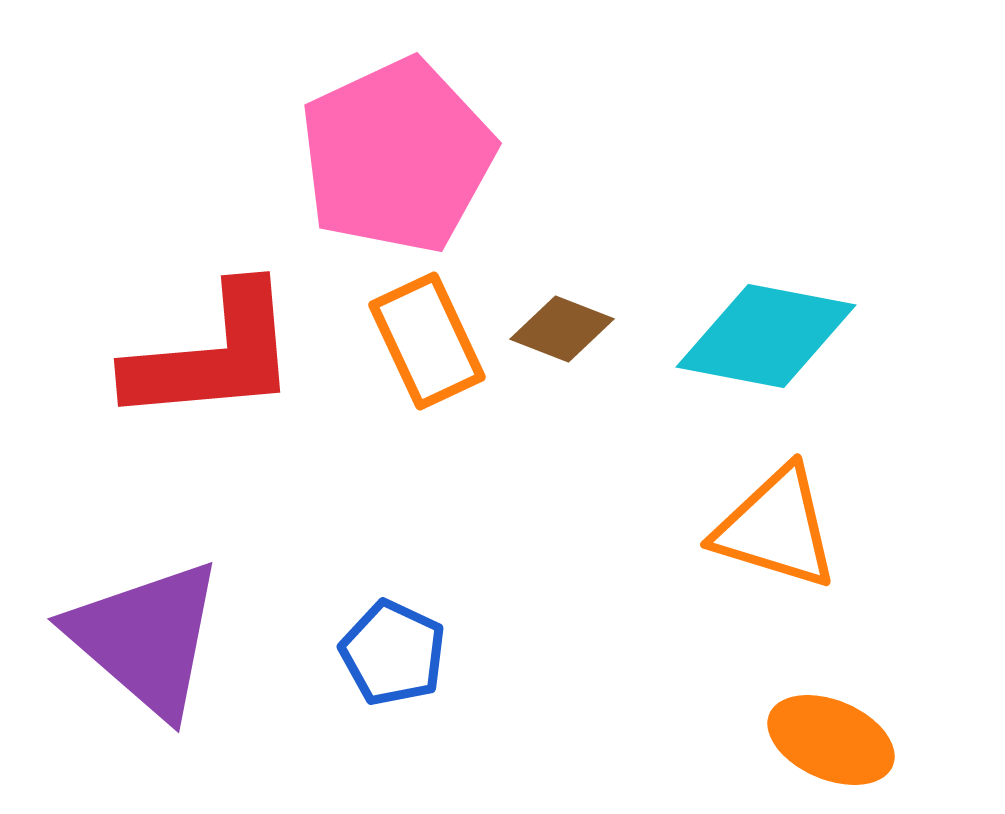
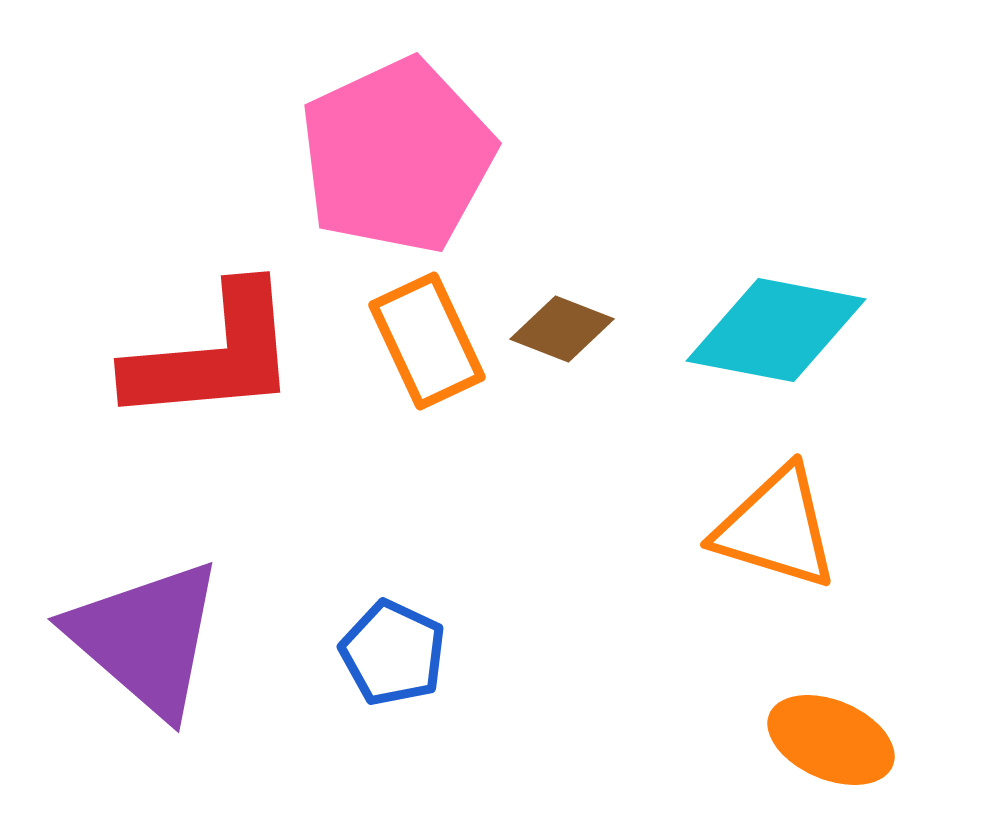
cyan diamond: moved 10 px right, 6 px up
